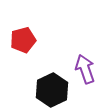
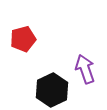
red pentagon: moved 1 px up
